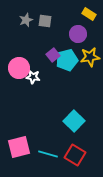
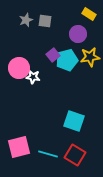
cyan square: rotated 25 degrees counterclockwise
